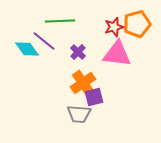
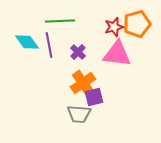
purple line: moved 5 px right, 4 px down; rotated 40 degrees clockwise
cyan diamond: moved 7 px up
